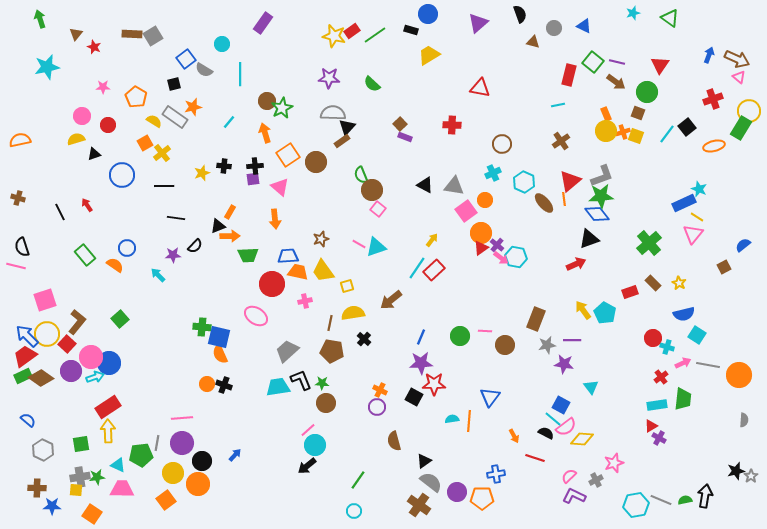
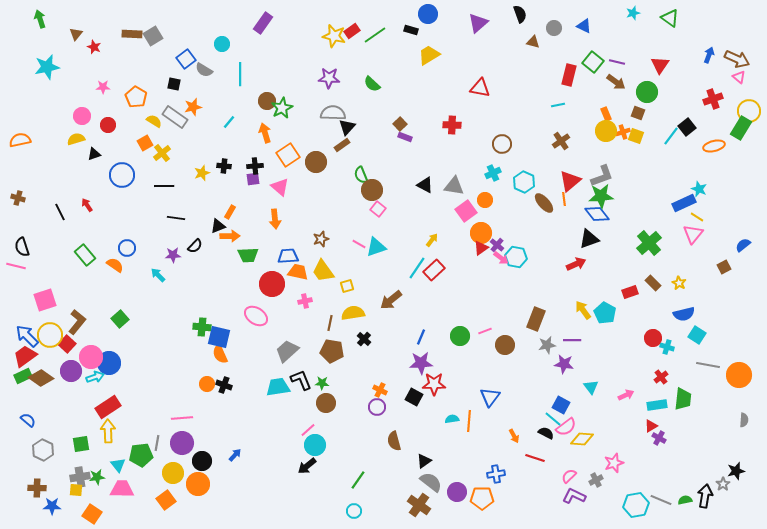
black square at (174, 84): rotated 24 degrees clockwise
cyan line at (667, 134): moved 4 px right, 2 px down
brown rectangle at (342, 141): moved 4 px down
pink line at (485, 331): rotated 24 degrees counterclockwise
yellow circle at (47, 334): moved 3 px right, 1 px down
pink arrow at (683, 363): moved 57 px left, 32 px down
cyan triangle at (118, 465): rotated 28 degrees clockwise
gray star at (751, 476): moved 28 px left, 8 px down
